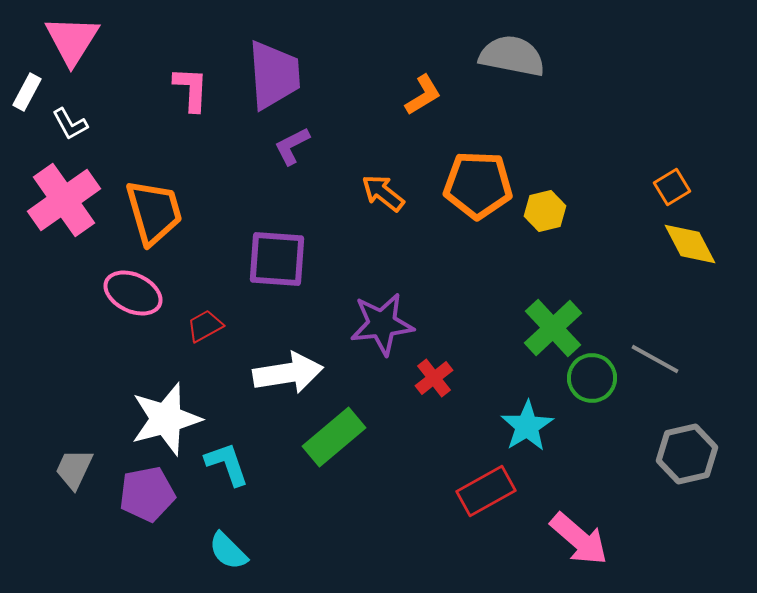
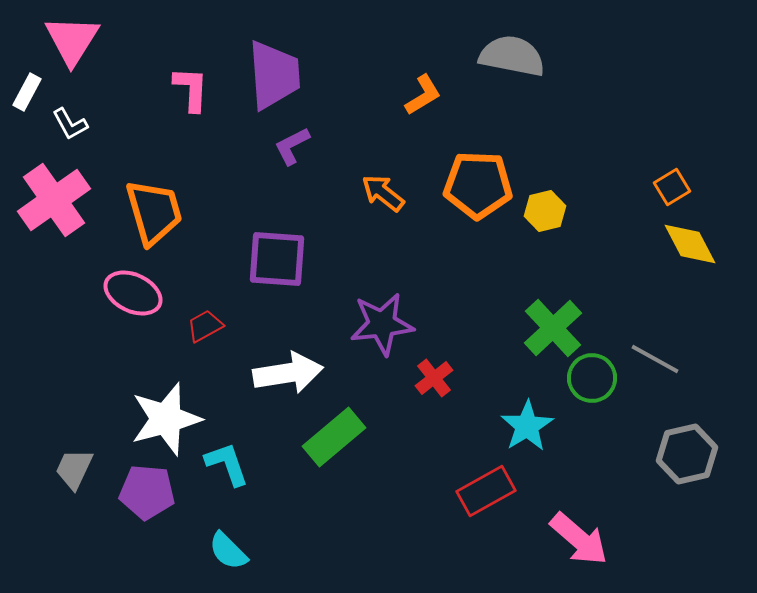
pink cross: moved 10 px left
purple pentagon: moved 2 px up; rotated 16 degrees clockwise
